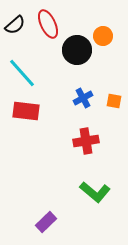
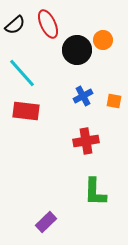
orange circle: moved 4 px down
blue cross: moved 2 px up
green L-shape: rotated 52 degrees clockwise
